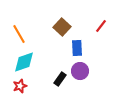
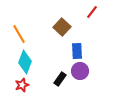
red line: moved 9 px left, 14 px up
blue rectangle: moved 3 px down
cyan diamond: moved 1 px right; rotated 50 degrees counterclockwise
red star: moved 2 px right, 1 px up
